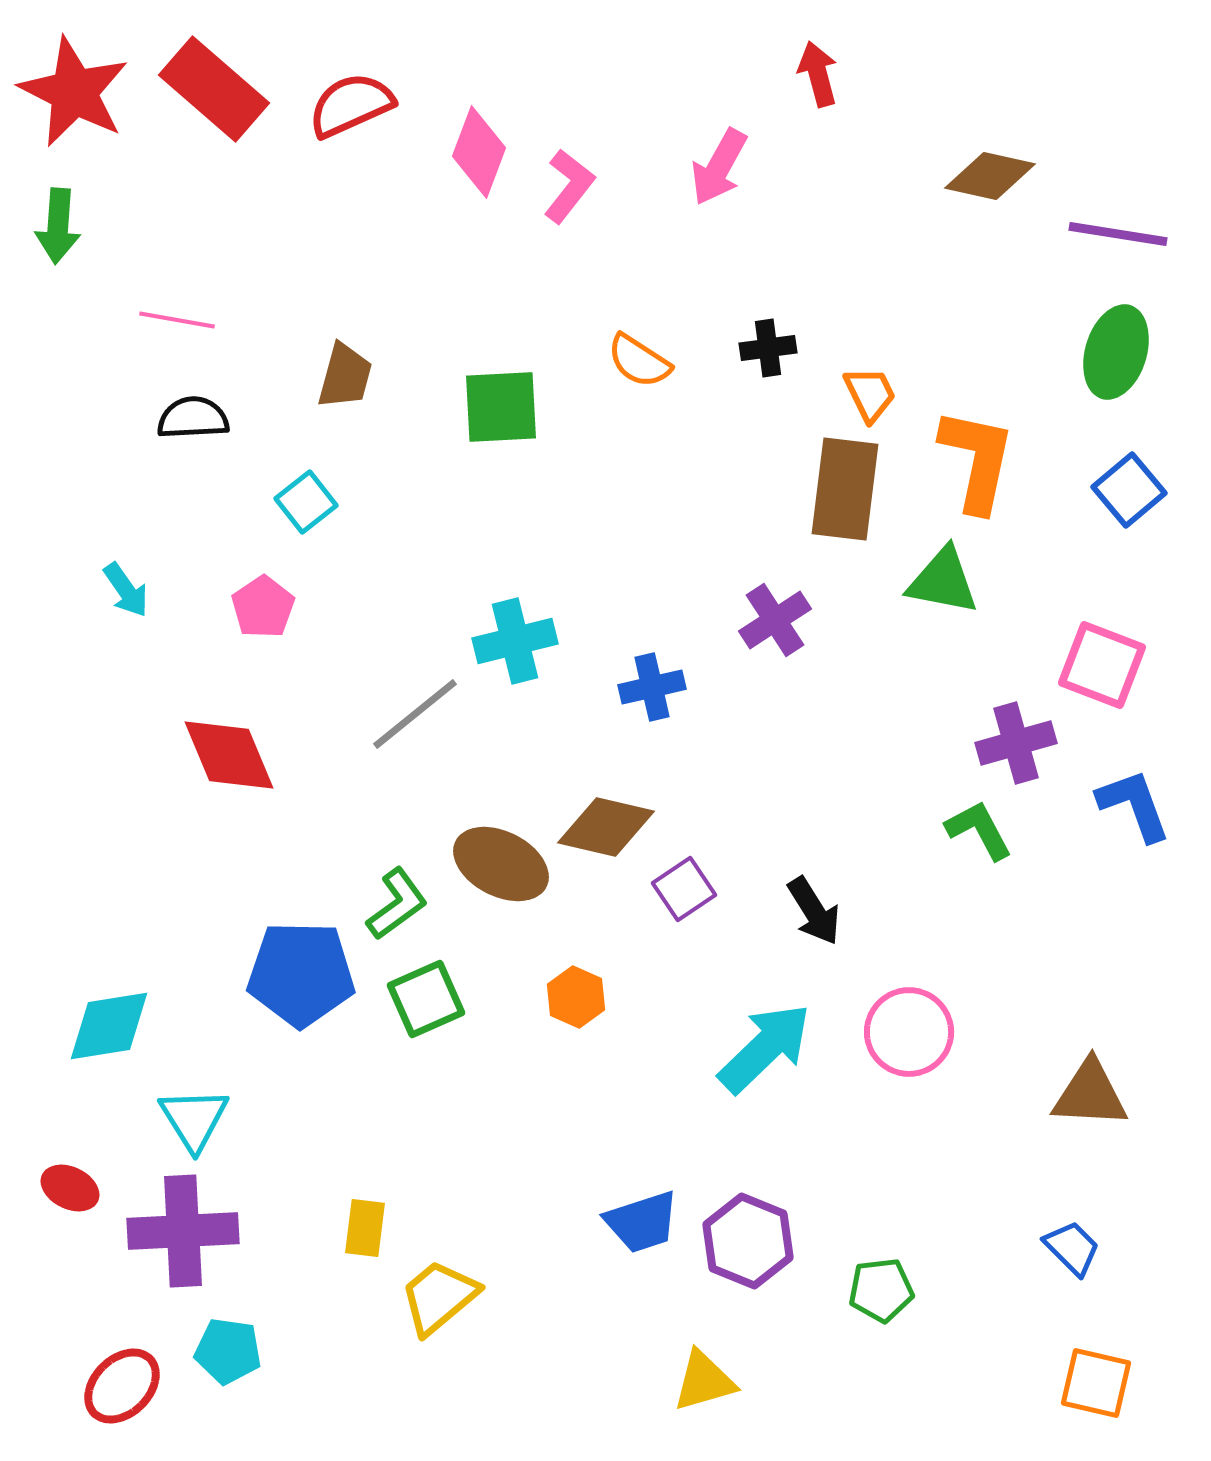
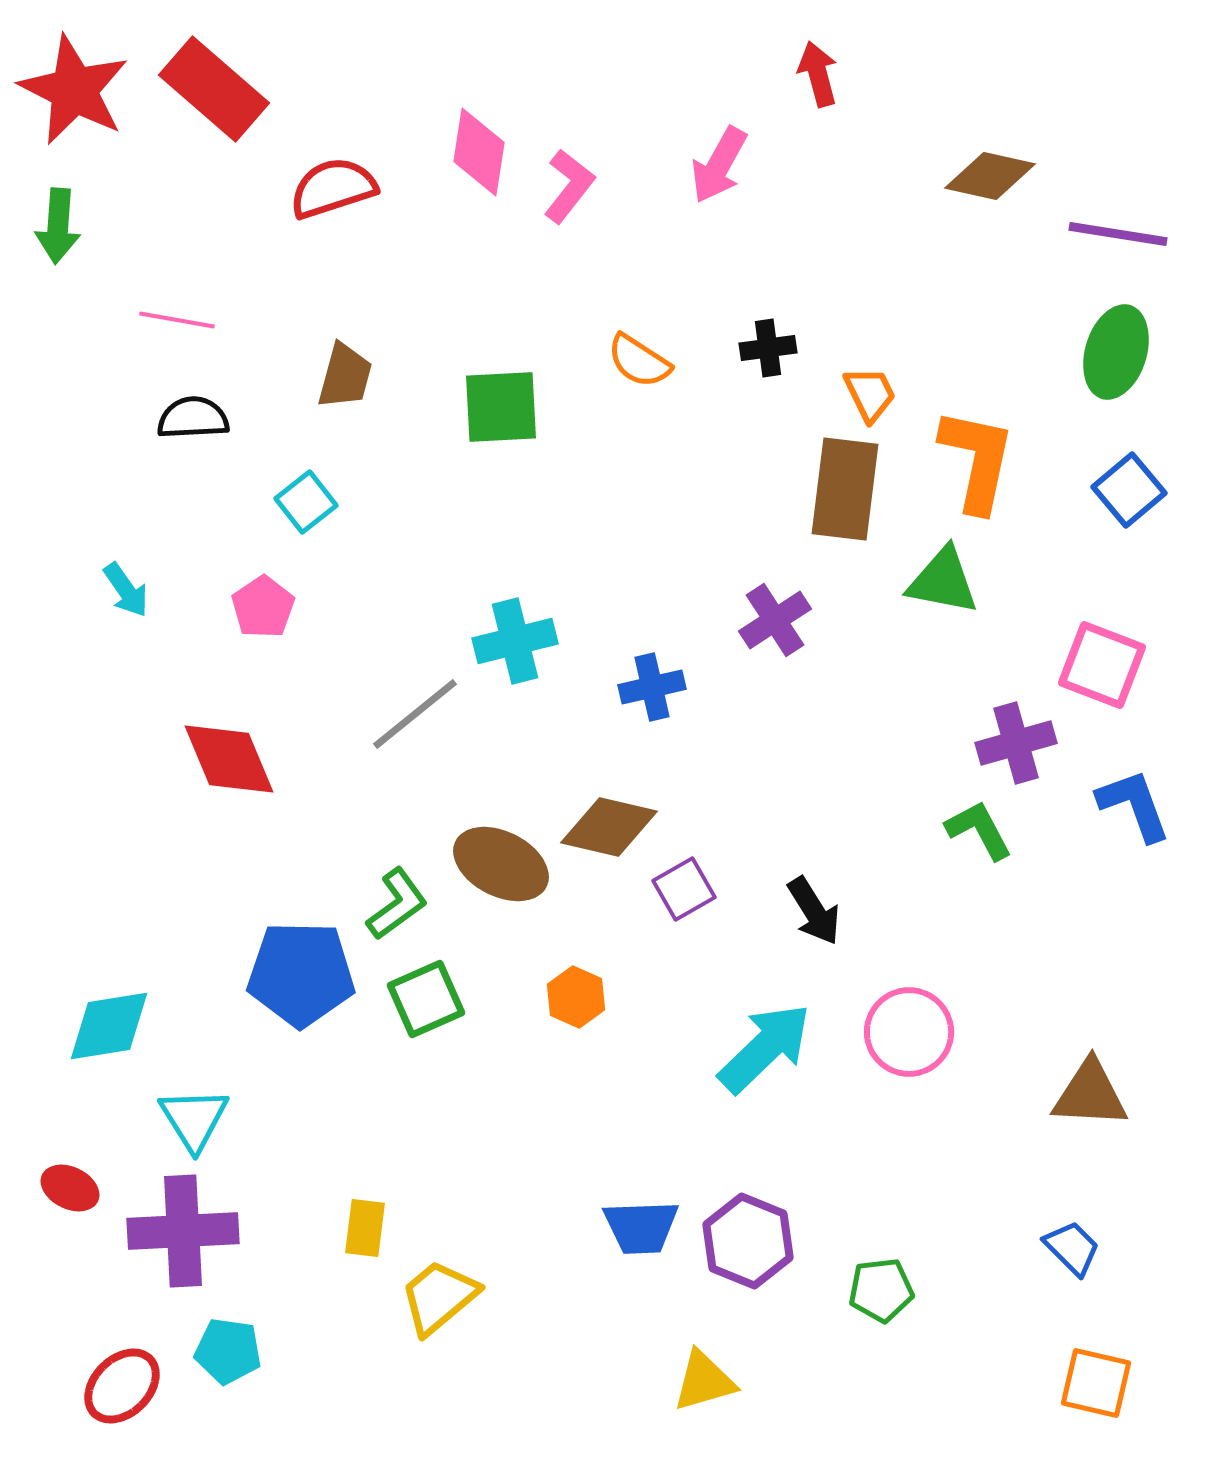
red star at (74, 92): moved 2 px up
red semicircle at (351, 105): moved 18 px left, 83 px down; rotated 6 degrees clockwise
pink diamond at (479, 152): rotated 12 degrees counterclockwise
pink arrow at (719, 167): moved 2 px up
red diamond at (229, 755): moved 4 px down
brown diamond at (606, 827): moved 3 px right
purple square at (684, 889): rotated 4 degrees clockwise
blue trapezoid at (642, 1222): moved 1 px left, 5 px down; rotated 16 degrees clockwise
